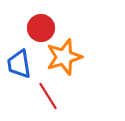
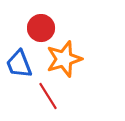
orange star: moved 2 px down
blue trapezoid: rotated 12 degrees counterclockwise
